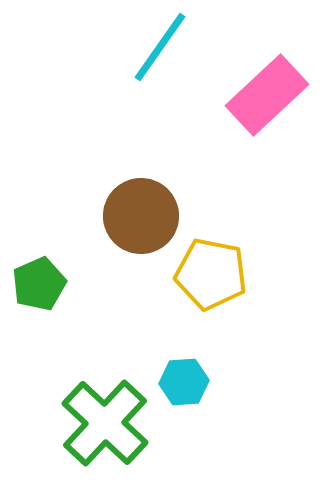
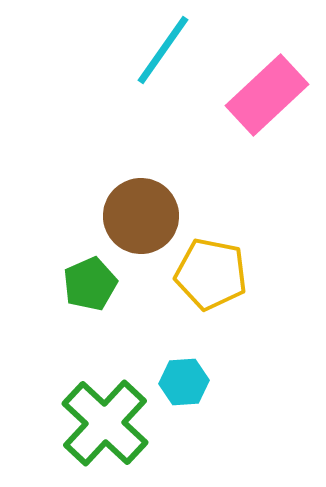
cyan line: moved 3 px right, 3 px down
green pentagon: moved 51 px right
